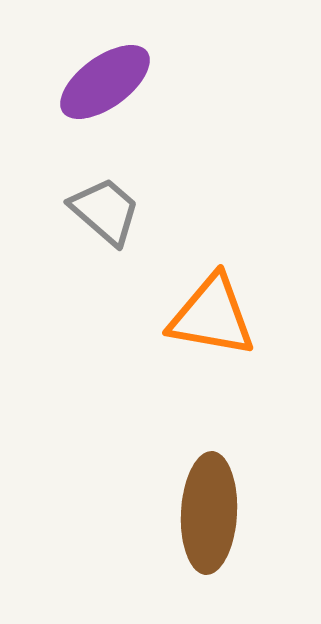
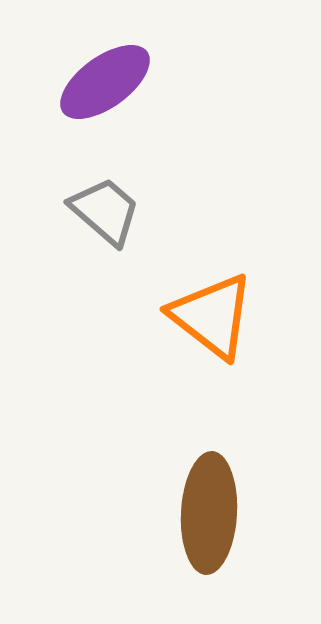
orange triangle: rotated 28 degrees clockwise
